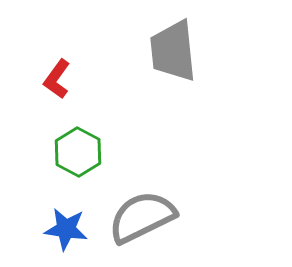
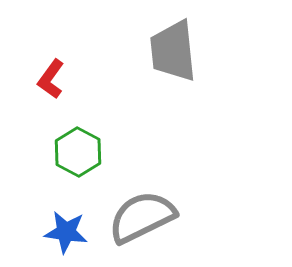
red L-shape: moved 6 px left
blue star: moved 3 px down
